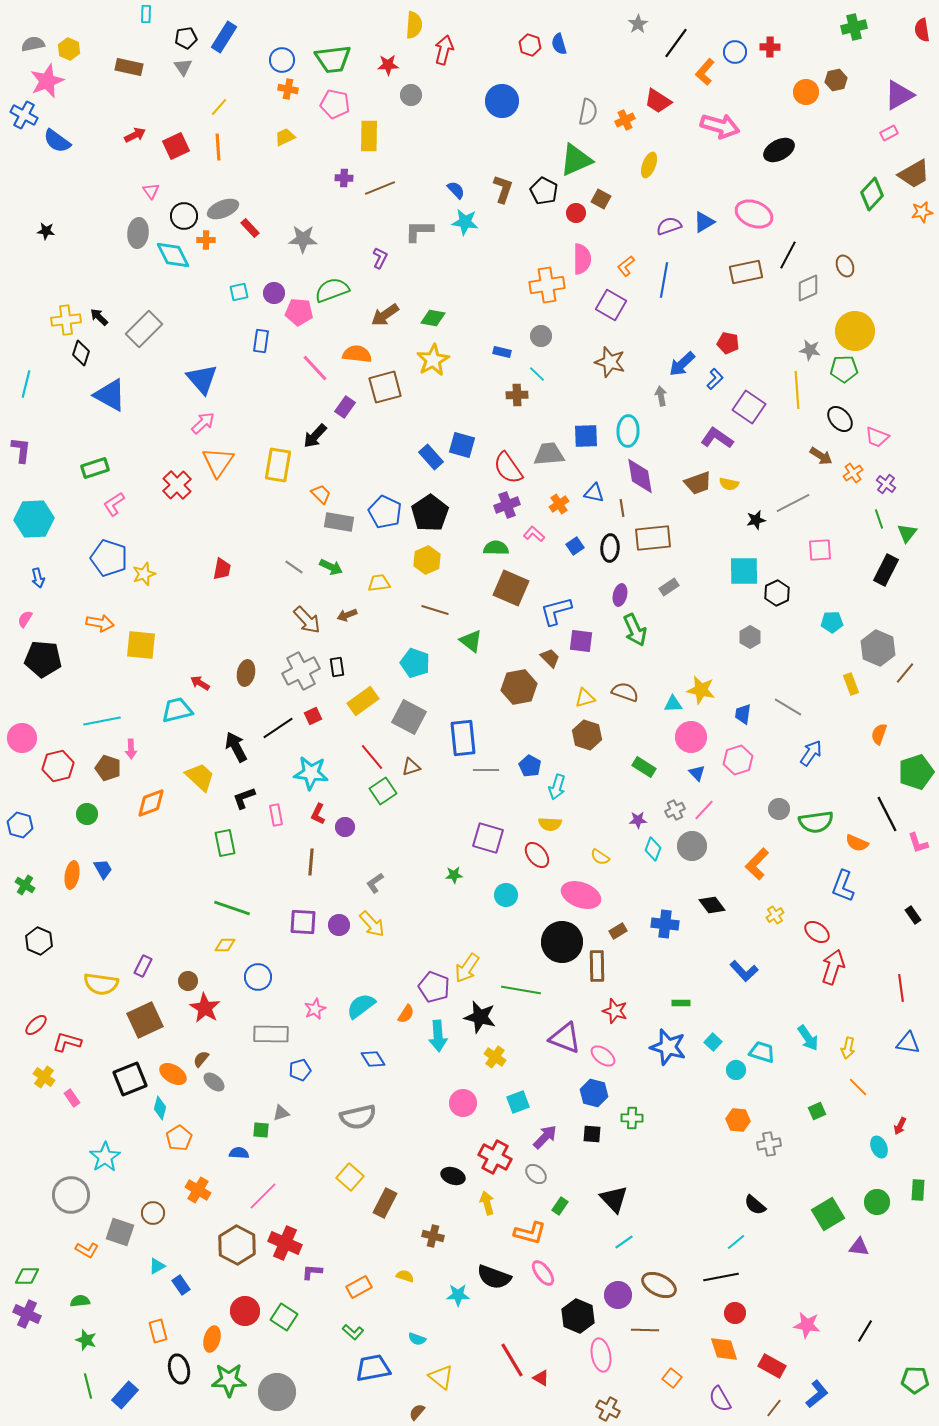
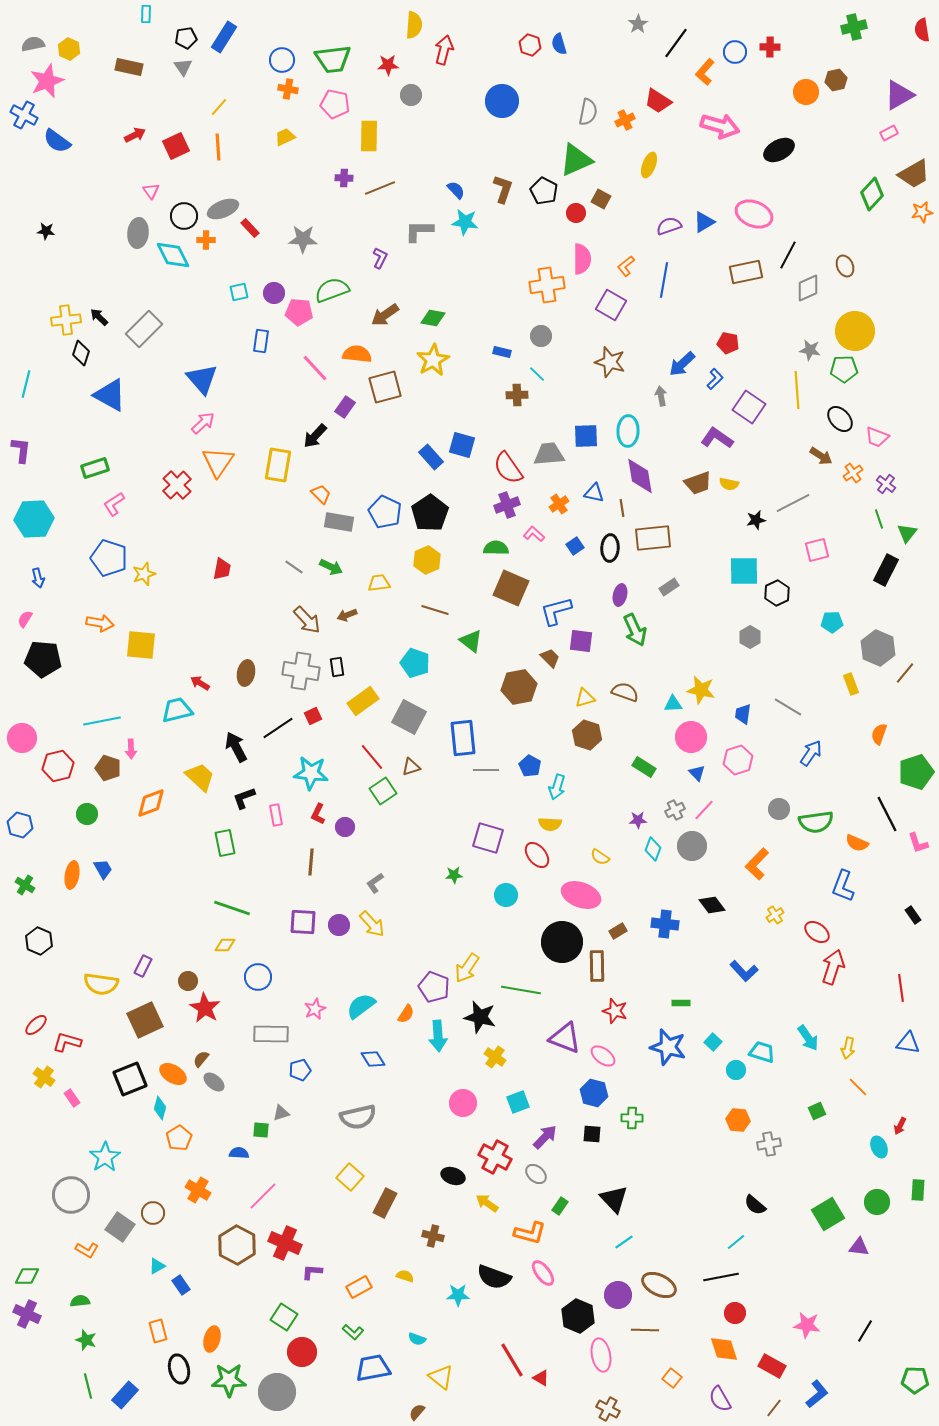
pink square at (820, 550): moved 3 px left; rotated 10 degrees counterclockwise
gray cross at (301, 671): rotated 36 degrees clockwise
yellow arrow at (487, 1203): rotated 40 degrees counterclockwise
gray square at (120, 1232): moved 5 px up; rotated 16 degrees clockwise
red circle at (245, 1311): moved 57 px right, 41 px down
